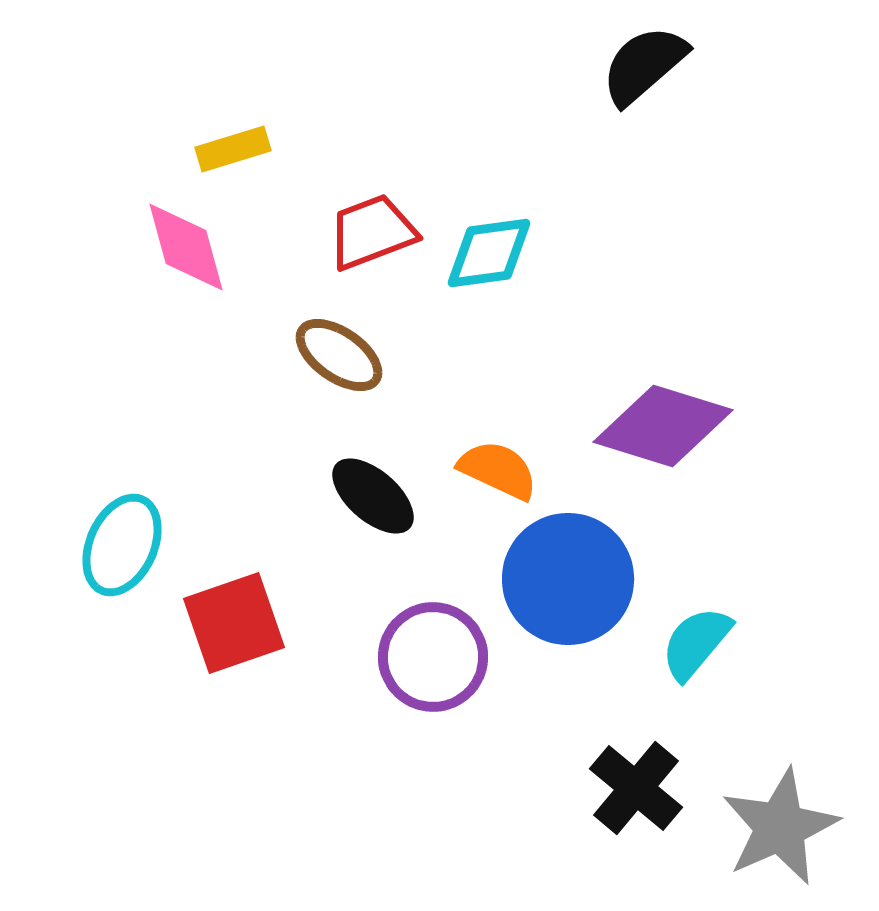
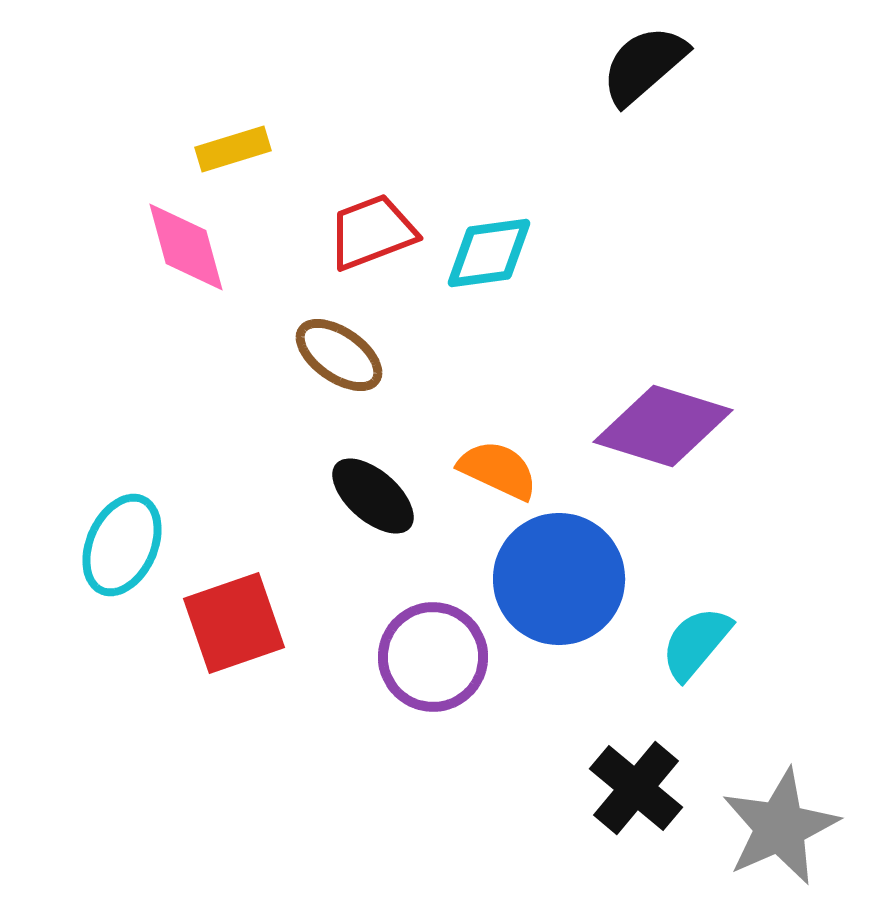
blue circle: moved 9 px left
